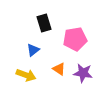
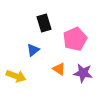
pink pentagon: rotated 15 degrees counterclockwise
yellow arrow: moved 10 px left, 1 px down
